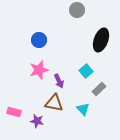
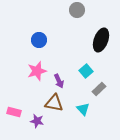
pink star: moved 2 px left, 1 px down
